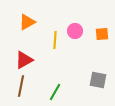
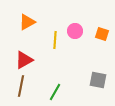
orange square: rotated 24 degrees clockwise
